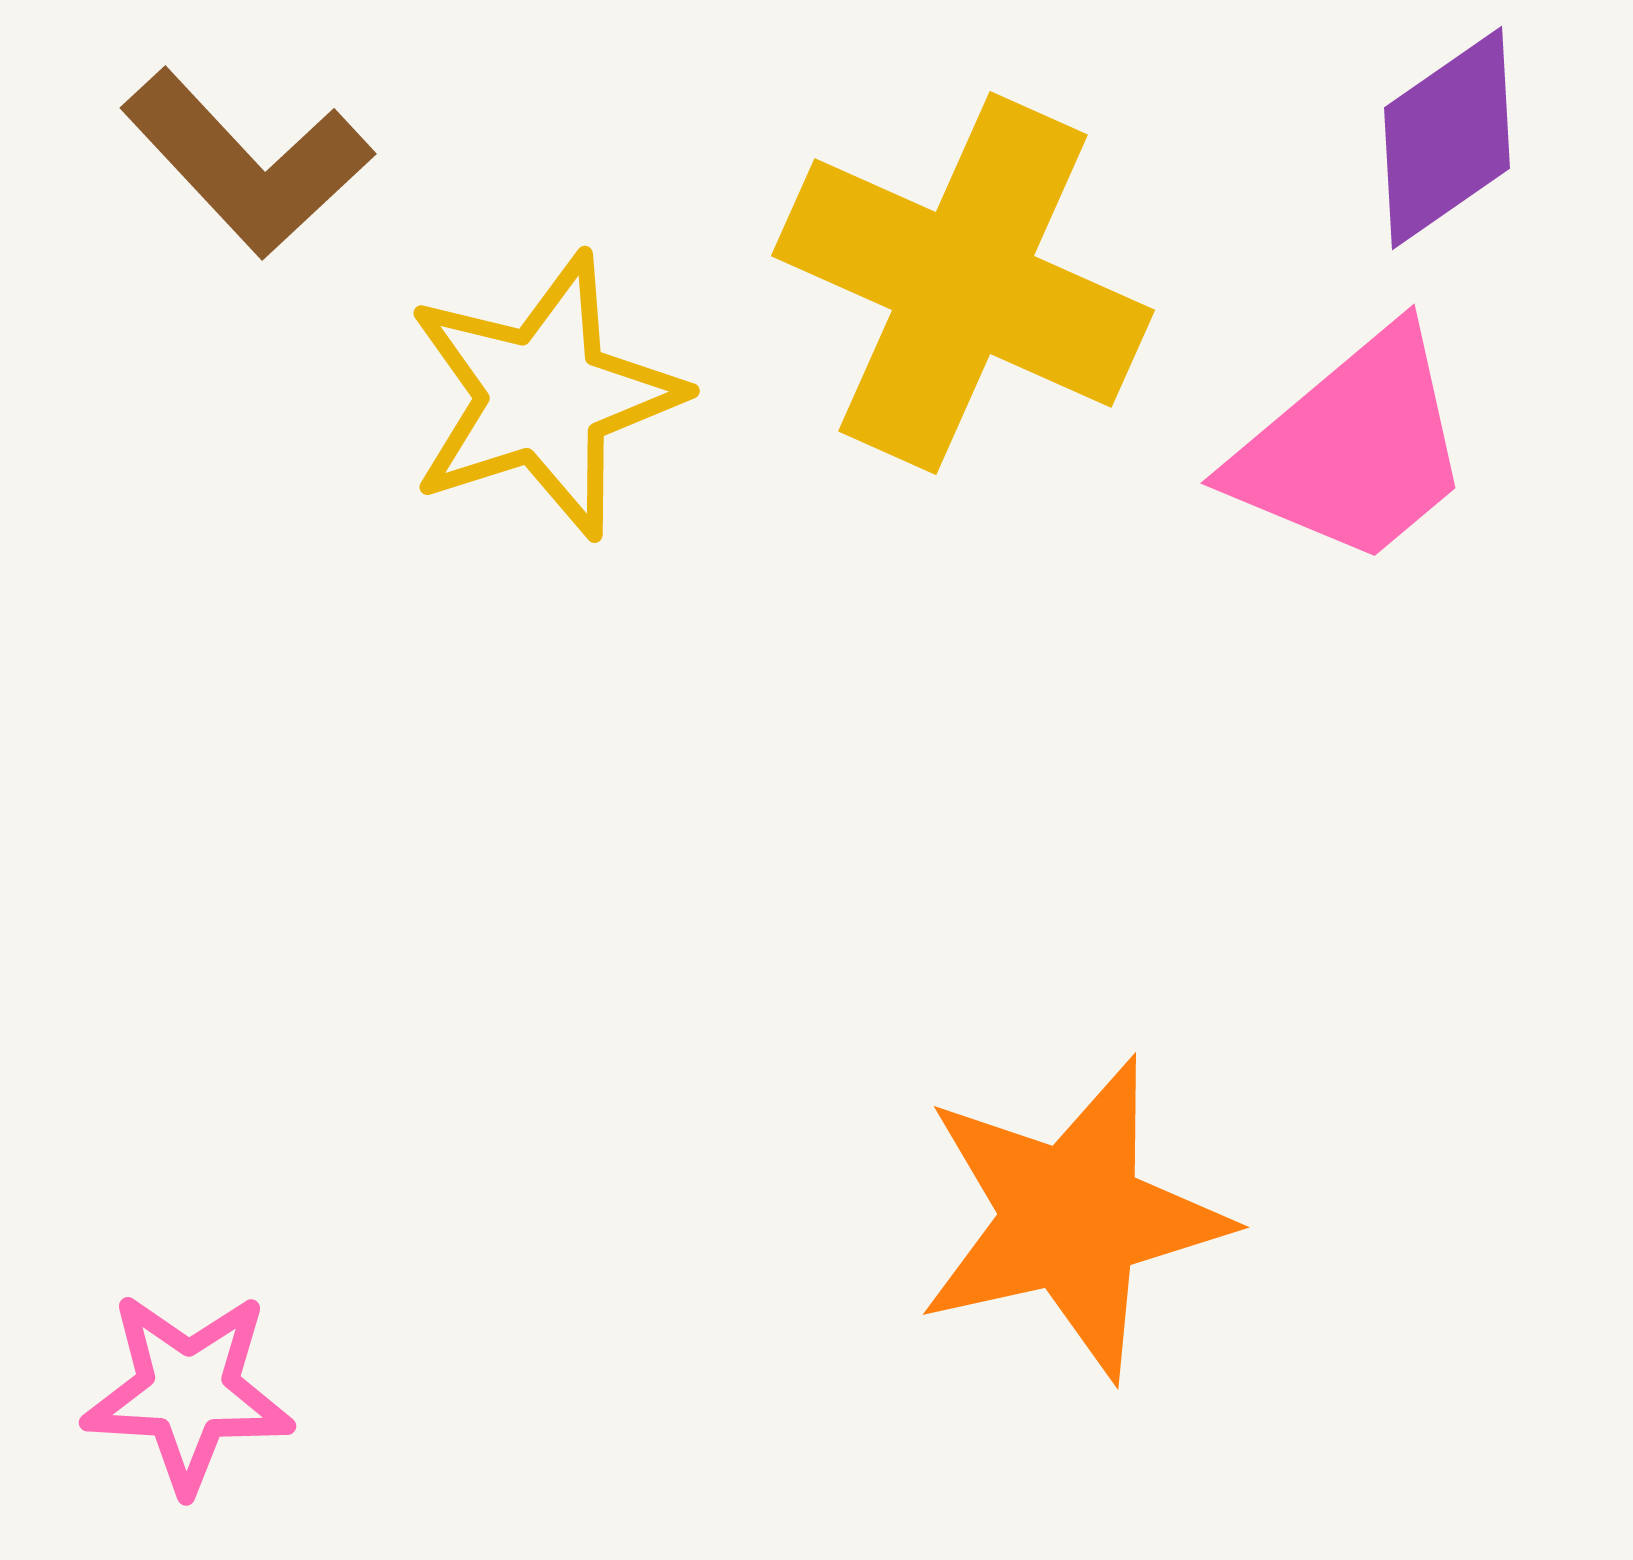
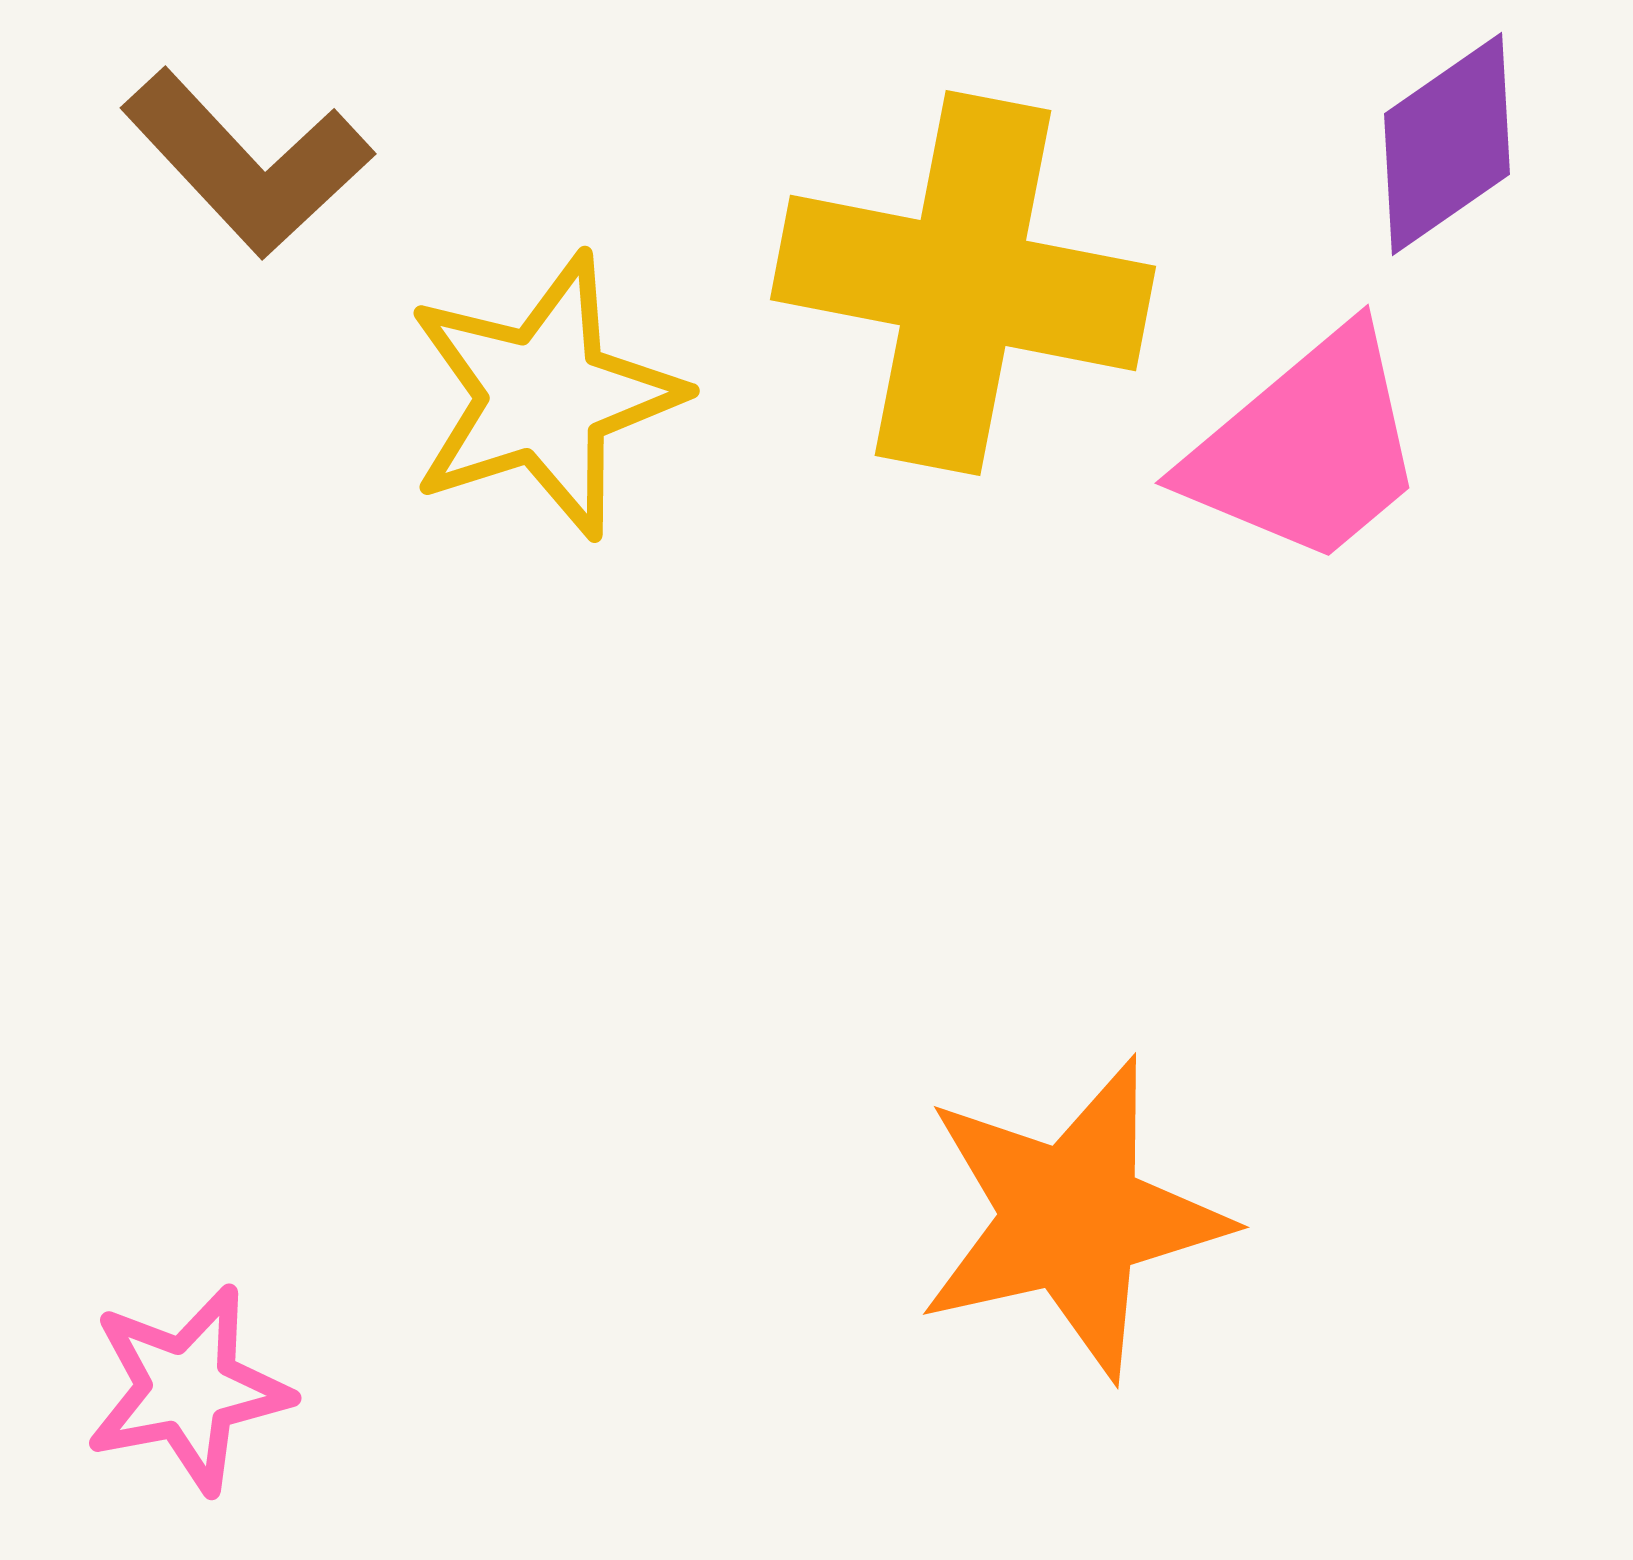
purple diamond: moved 6 px down
yellow cross: rotated 13 degrees counterclockwise
pink trapezoid: moved 46 px left
pink star: moved 3 px up; rotated 14 degrees counterclockwise
